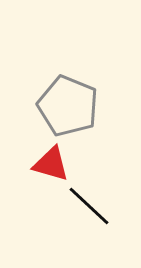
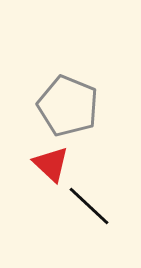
red triangle: rotated 27 degrees clockwise
